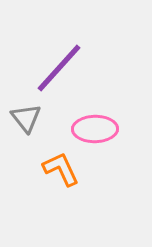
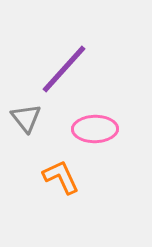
purple line: moved 5 px right, 1 px down
orange L-shape: moved 8 px down
